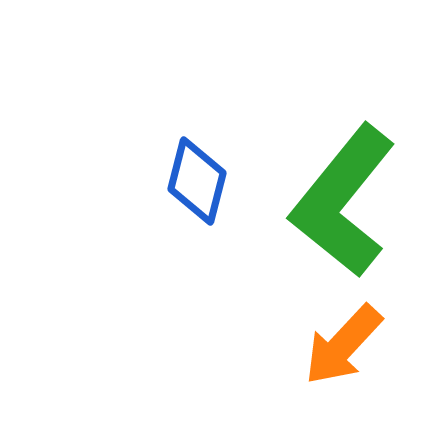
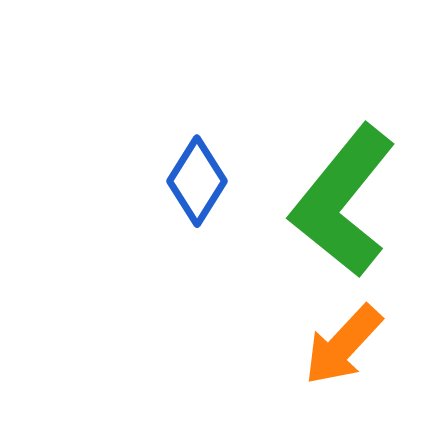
blue diamond: rotated 18 degrees clockwise
